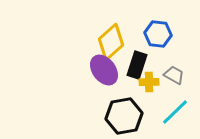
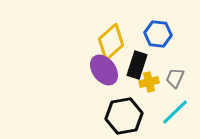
gray trapezoid: moved 1 px right, 3 px down; rotated 95 degrees counterclockwise
yellow cross: rotated 12 degrees counterclockwise
